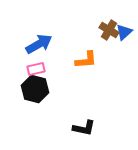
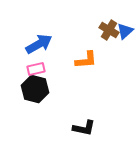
blue triangle: moved 1 px right, 1 px up
